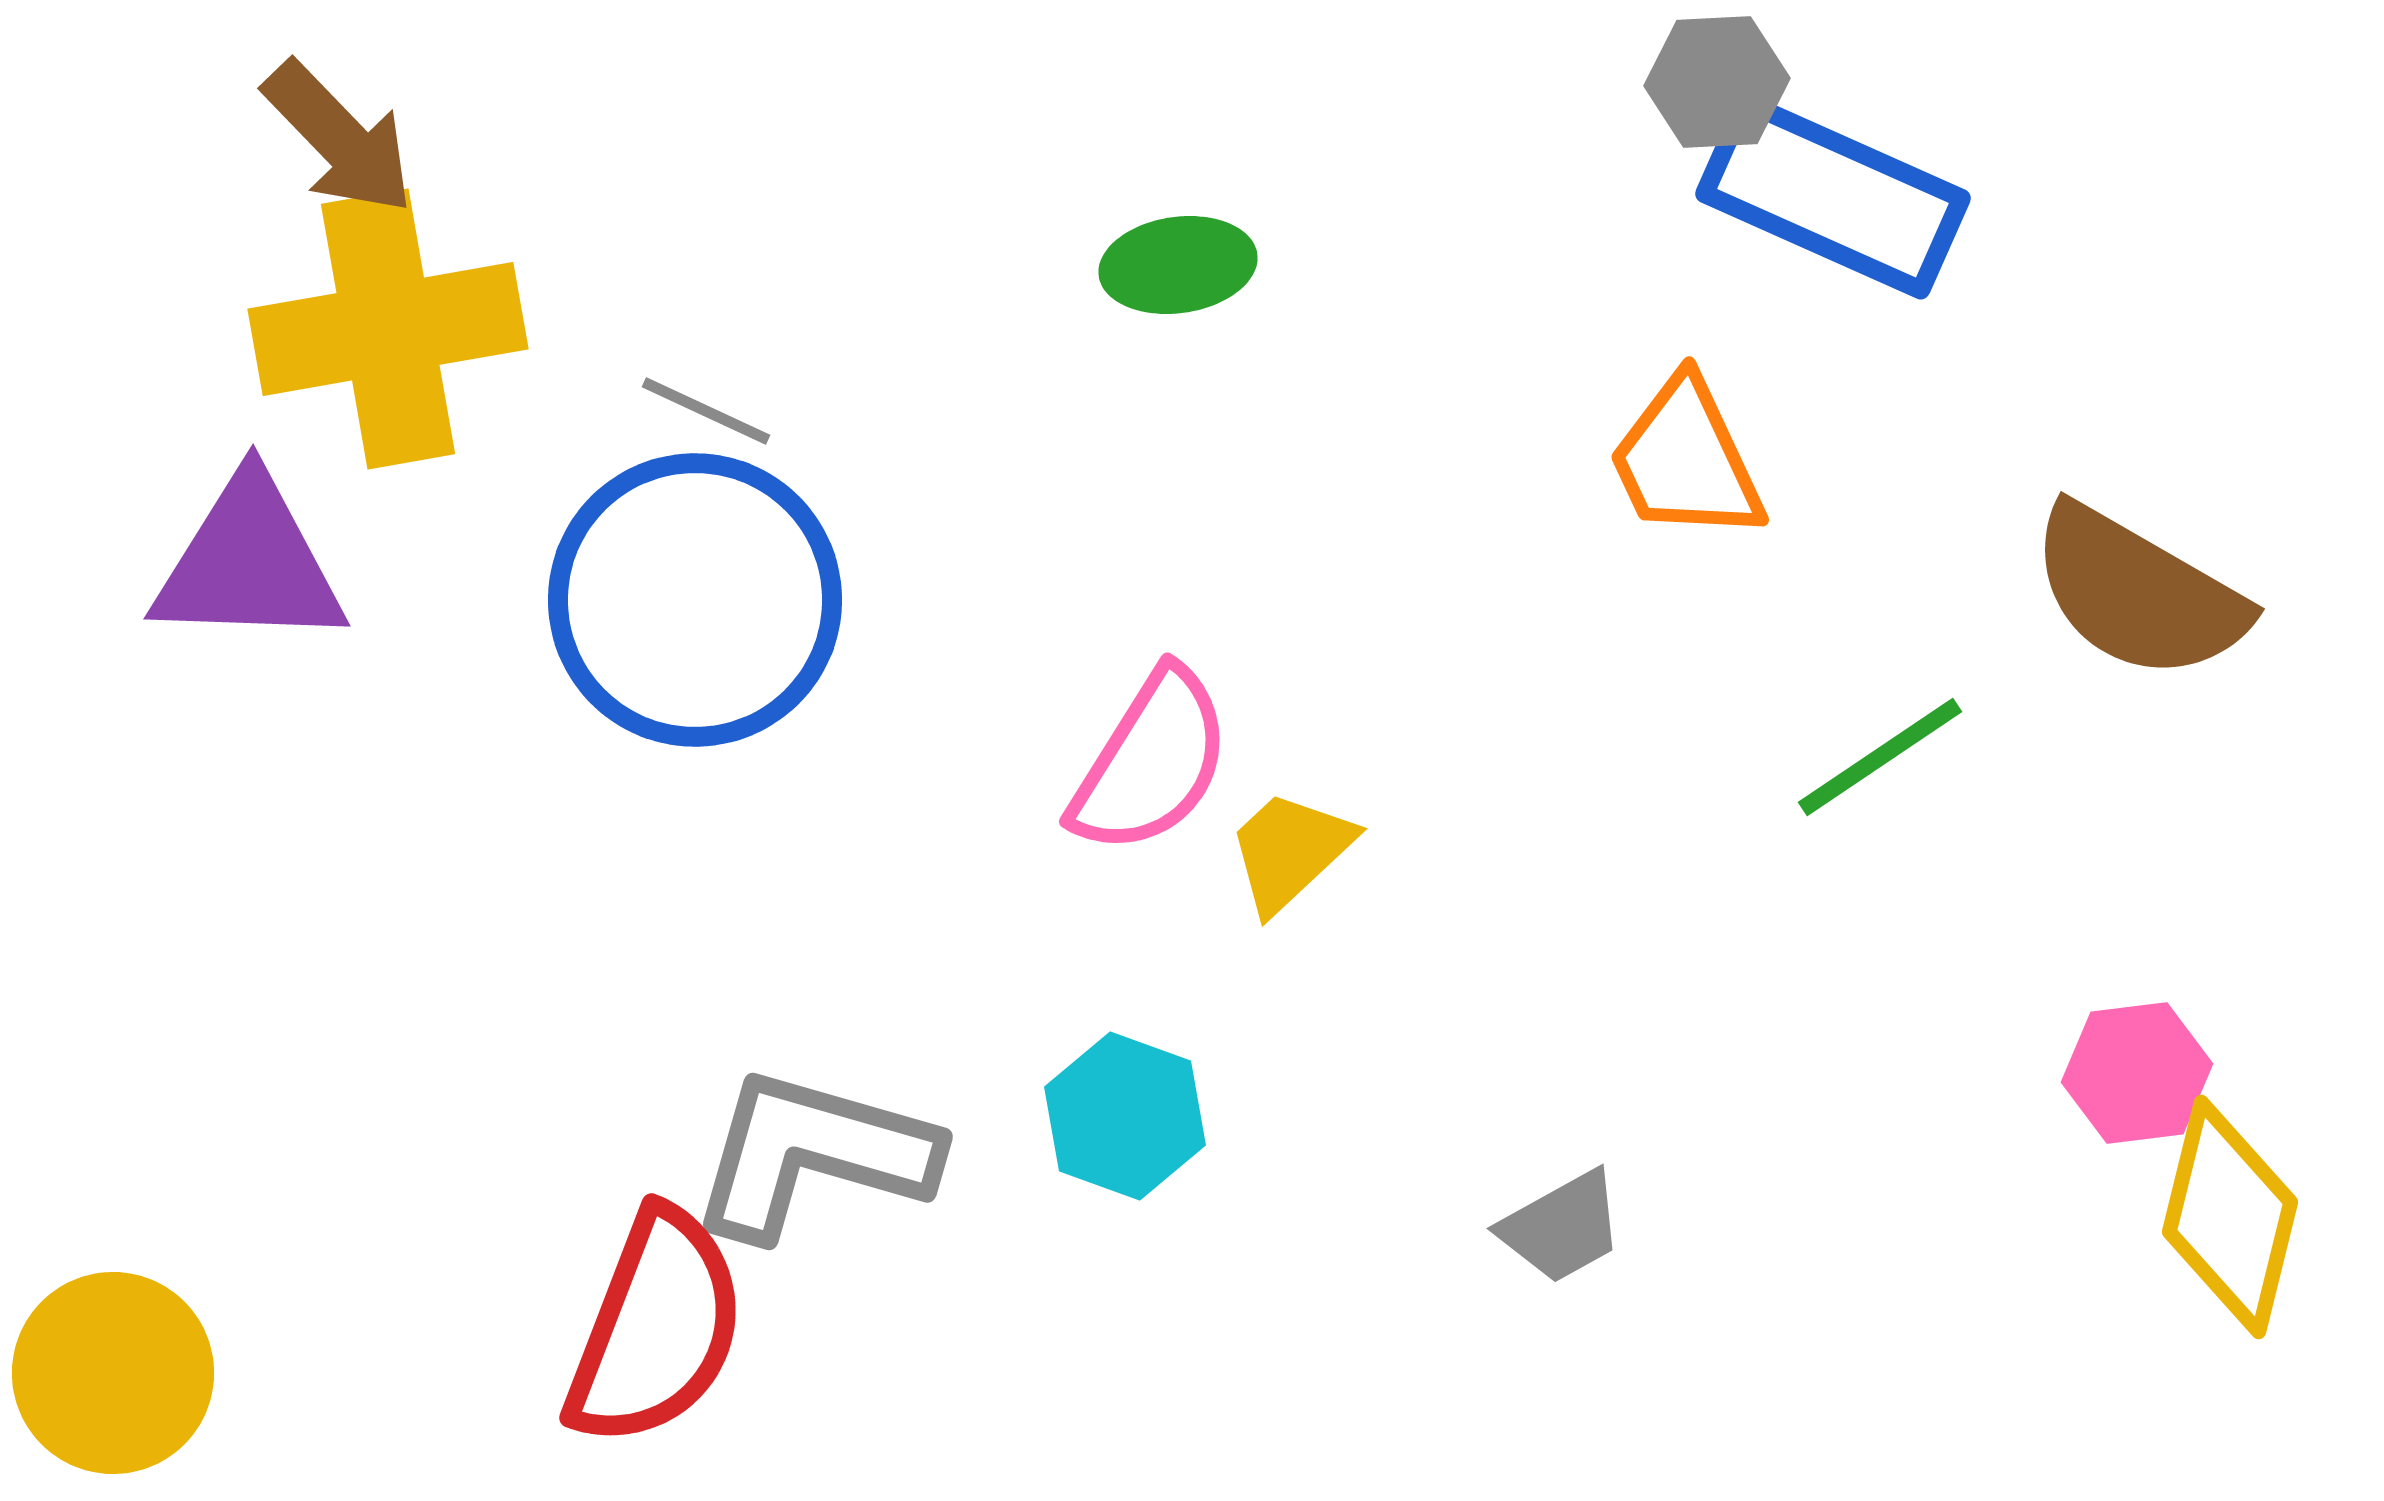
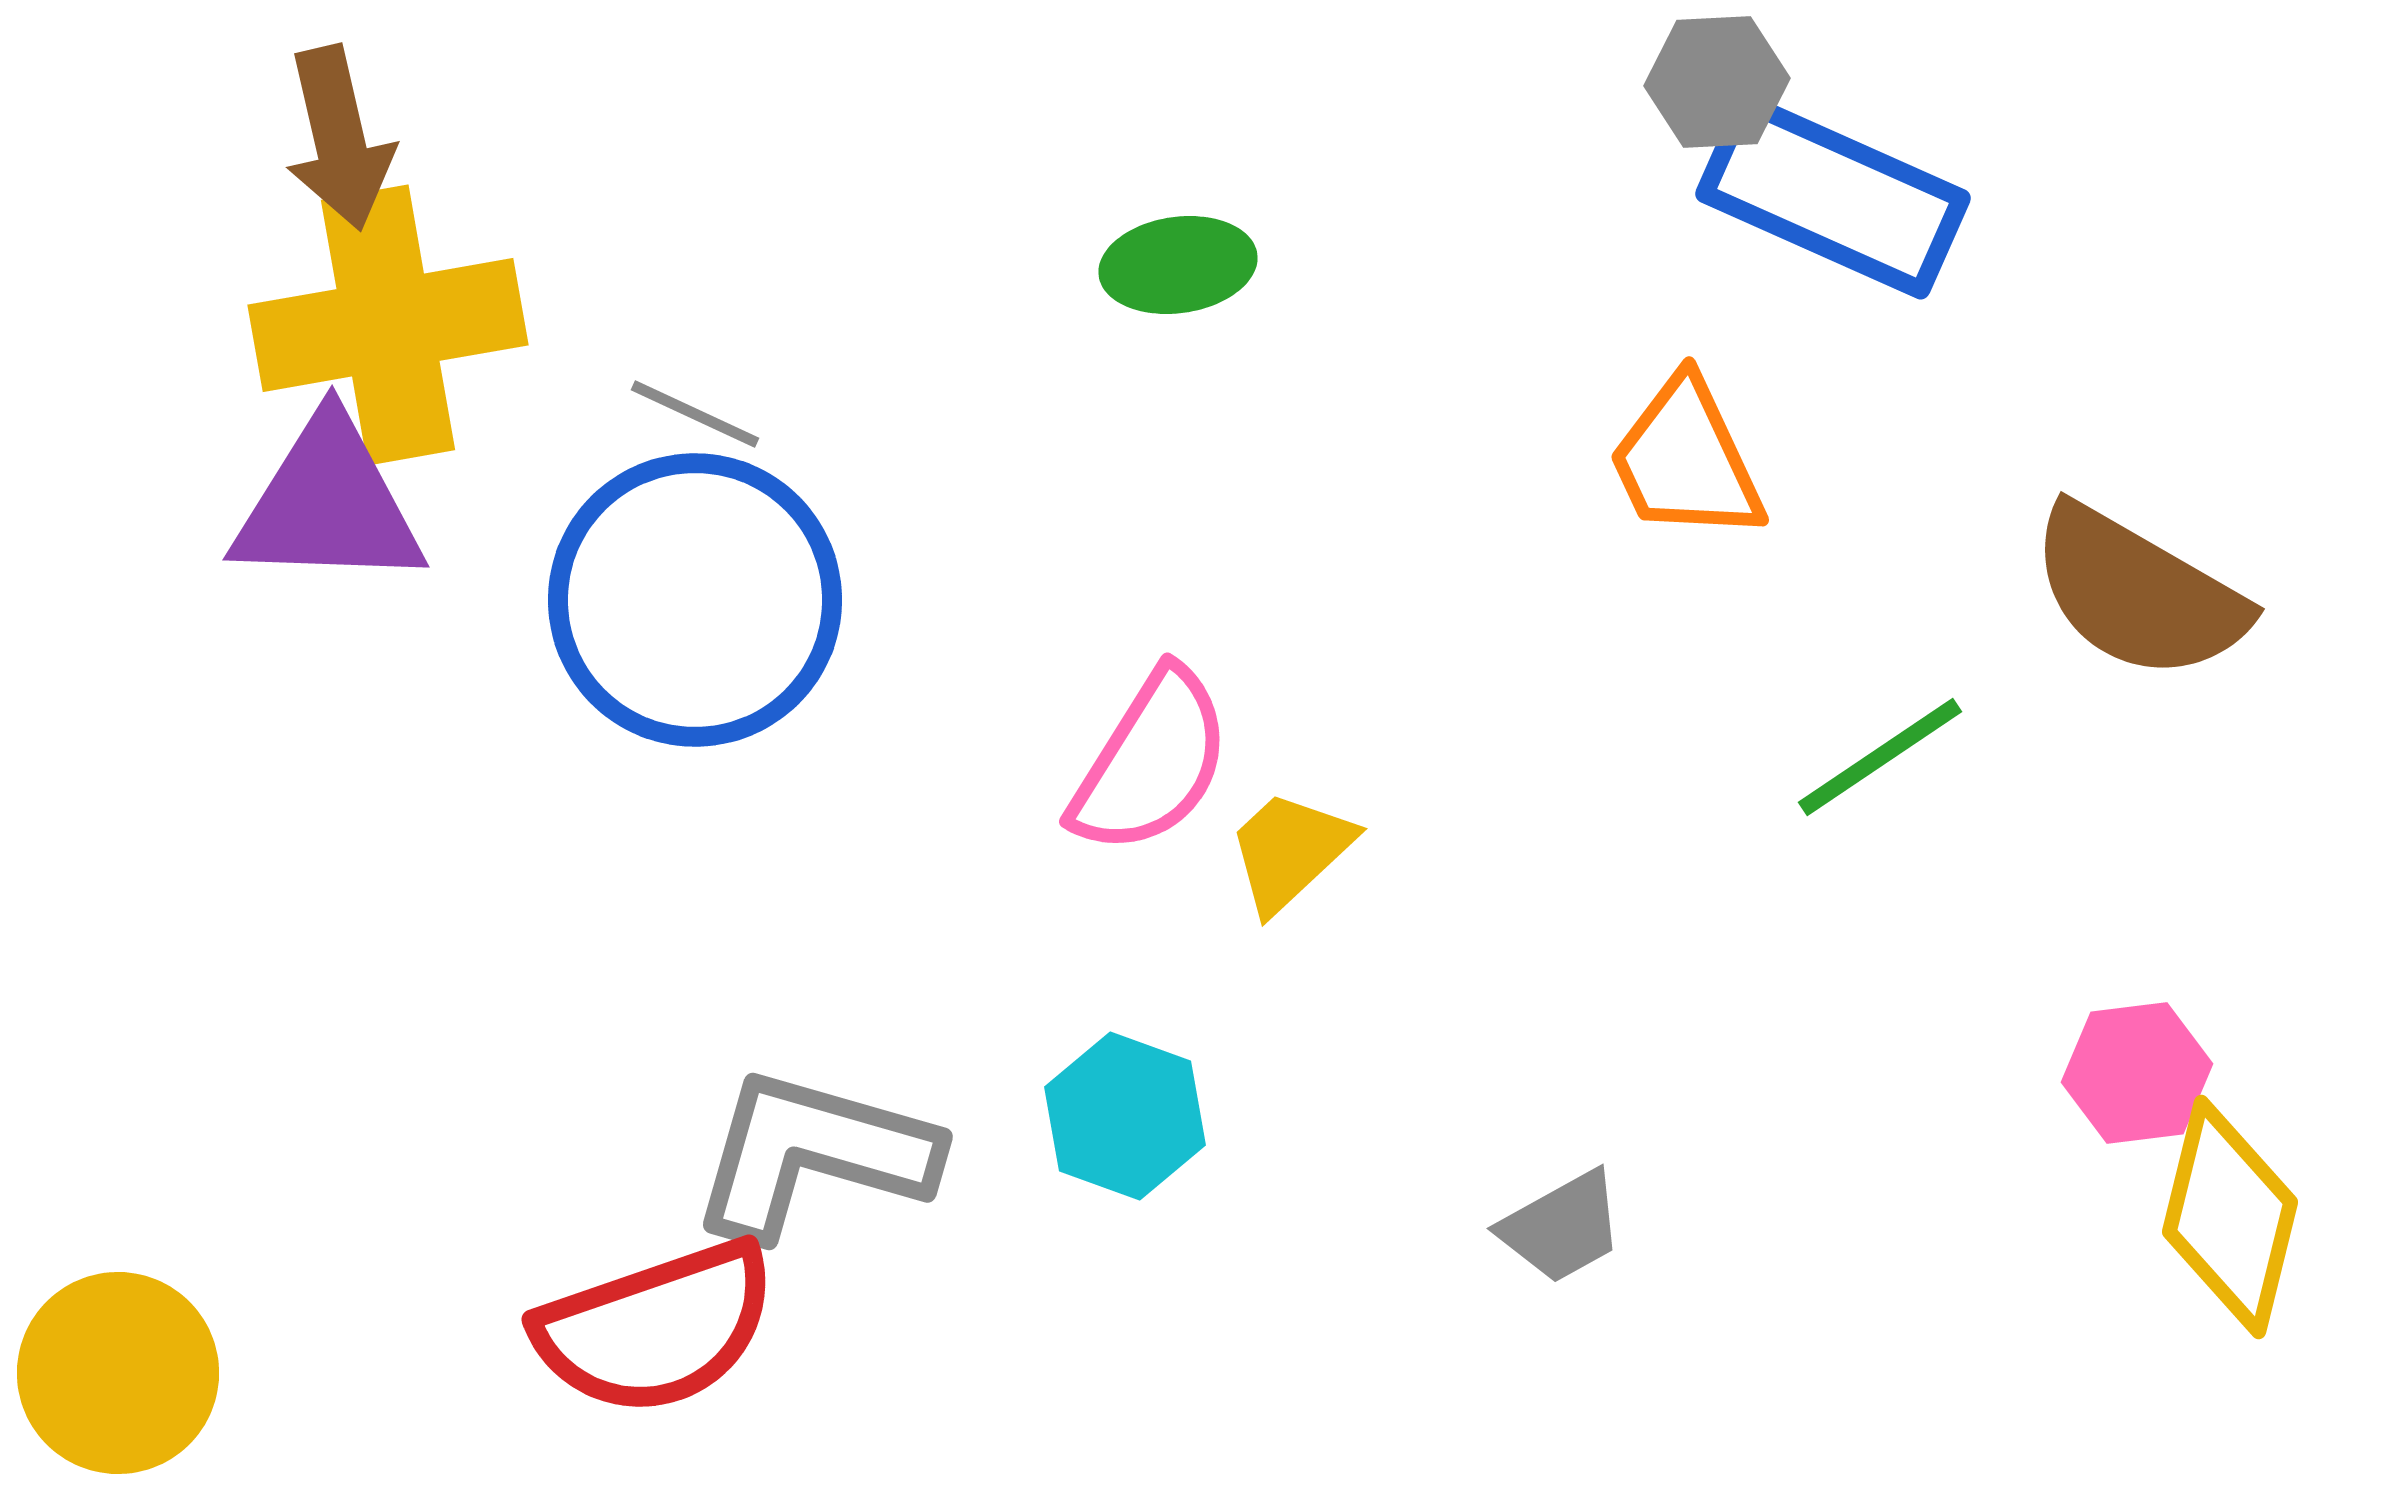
brown arrow: rotated 31 degrees clockwise
yellow cross: moved 4 px up
gray line: moved 11 px left, 3 px down
purple triangle: moved 79 px right, 59 px up
red semicircle: rotated 50 degrees clockwise
yellow circle: moved 5 px right
